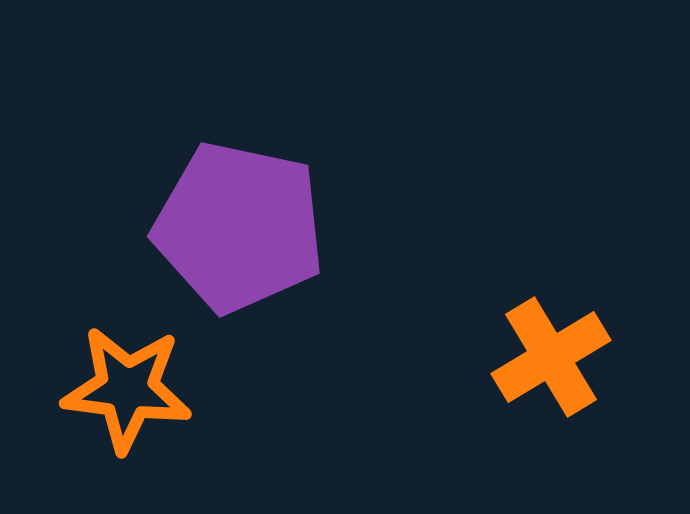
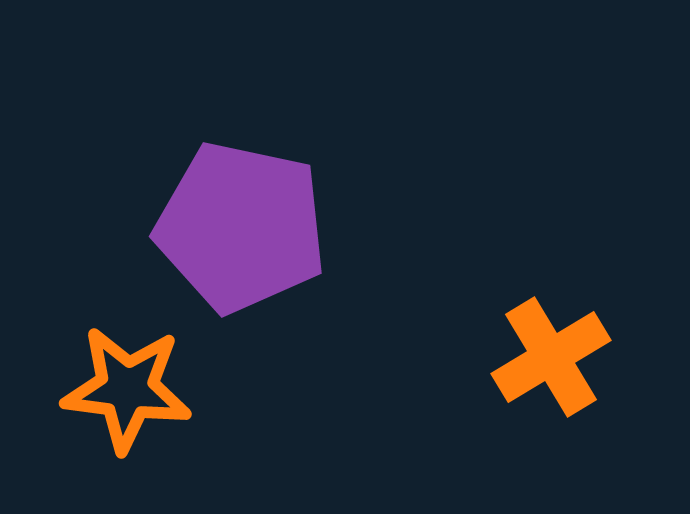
purple pentagon: moved 2 px right
